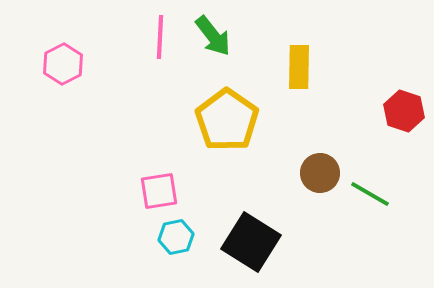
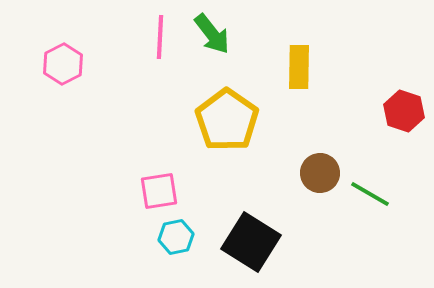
green arrow: moved 1 px left, 2 px up
